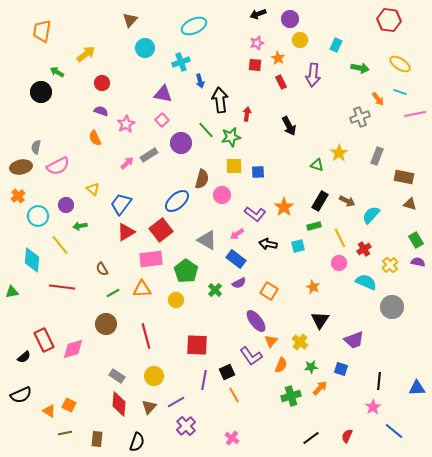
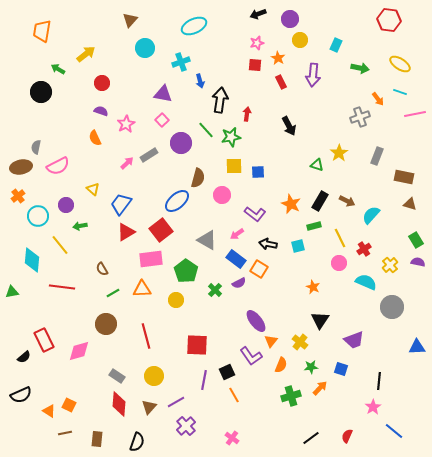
green arrow at (57, 72): moved 1 px right, 3 px up
black arrow at (220, 100): rotated 15 degrees clockwise
brown semicircle at (202, 179): moved 4 px left, 1 px up
orange star at (284, 207): moved 7 px right, 3 px up; rotated 12 degrees counterclockwise
orange square at (269, 291): moved 10 px left, 22 px up
pink diamond at (73, 349): moved 6 px right, 2 px down
blue triangle at (417, 388): moved 41 px up
